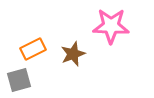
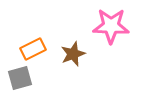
gray square: moved 1 px right, 2 px up
